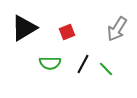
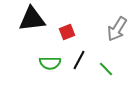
black triangle: moved 8 px right, 9 px up; rotated 24 degrees clockwise
black line: moved 4 px left, 4 px up
